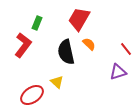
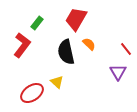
red trapezoid: moved 3 px left
green rectangle: rotated 16 degrees clockwise
red L-shape: moved 1 px left
purple triangle: rotated 42 degrees counterclockwise
red ellipse: moved 2 px up
